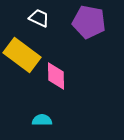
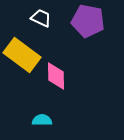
white trapezoid: moved 2 px right
purple pentagon: moved 1 px left, 1 px up
